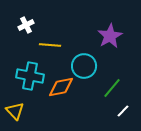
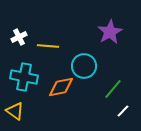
white cross: moved 7 px left, 12 px down
purple star: moved 4 px up
yellow line: moved 2 px left, 1 px down
cyan cross: moved 6 px left, 1 px down
green line: moved 1 px right, 1 px down
yellow triangle: rotated 12 degrees counterclockwise
